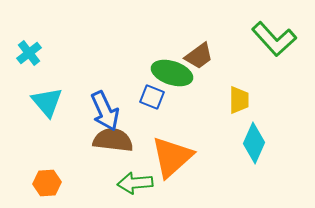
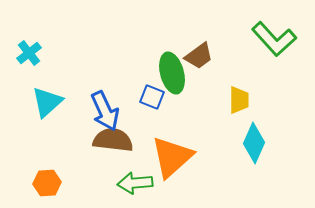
green ellipse: rotated 57 degrees clockwise
cyan triangle: rotated 28 degrees clockwise
